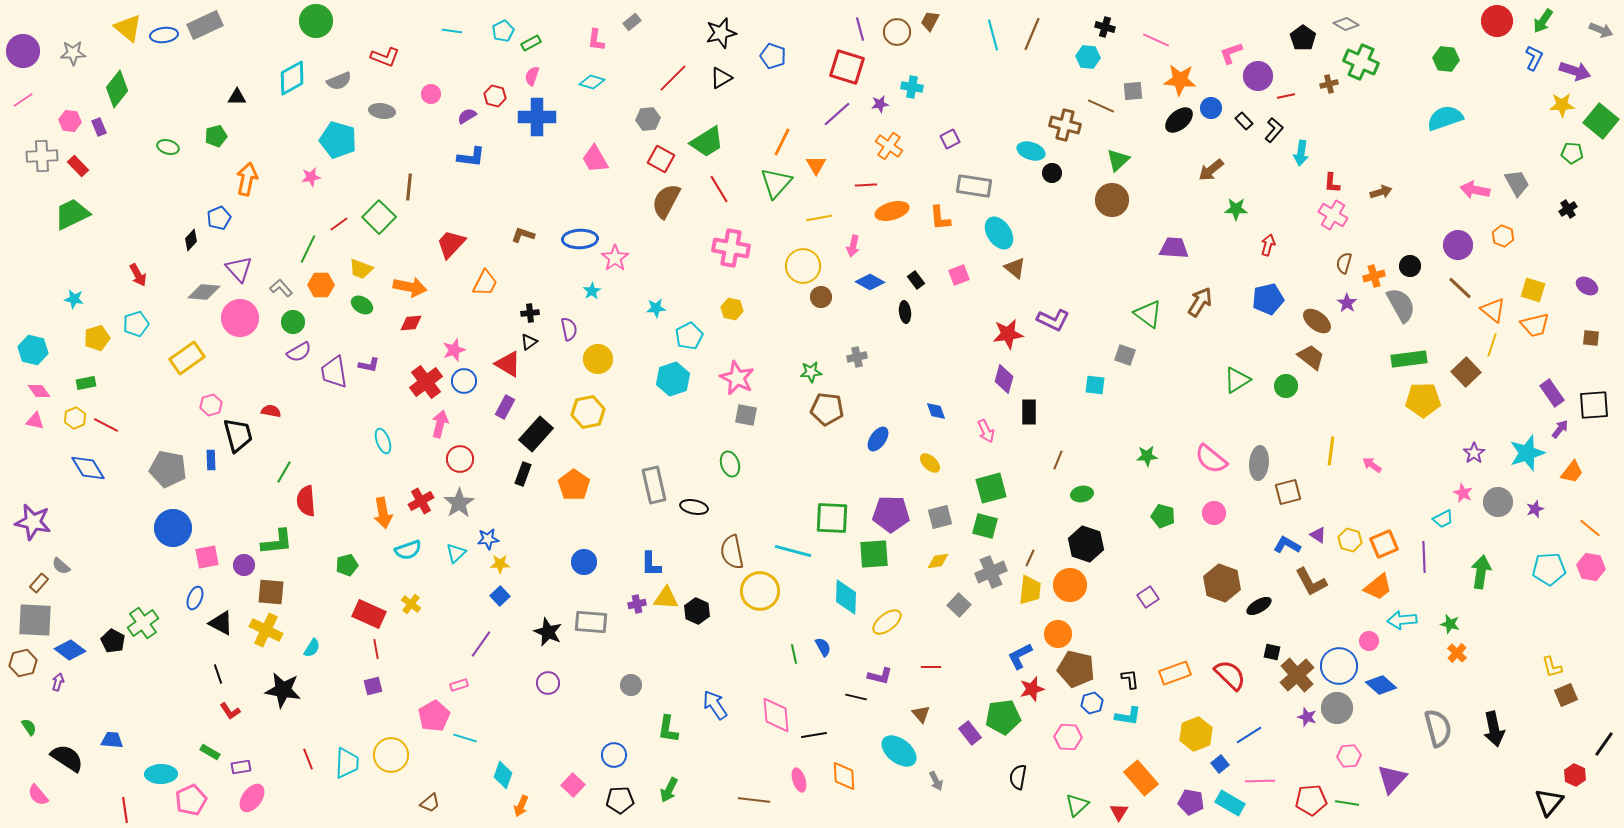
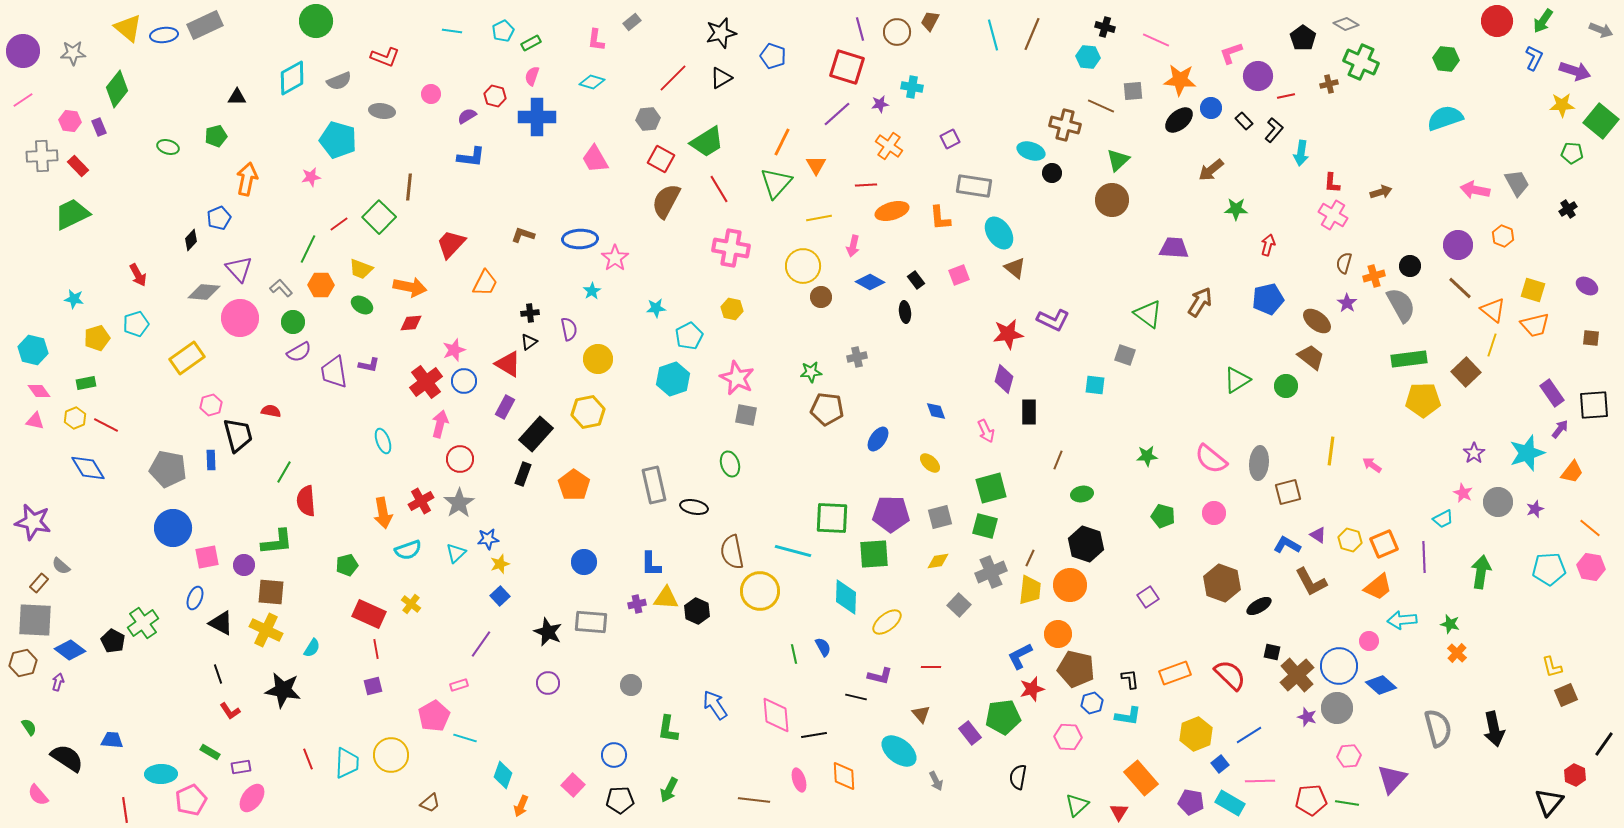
yellow star at (500, 564): rotated 18 degrees counterclockwise
